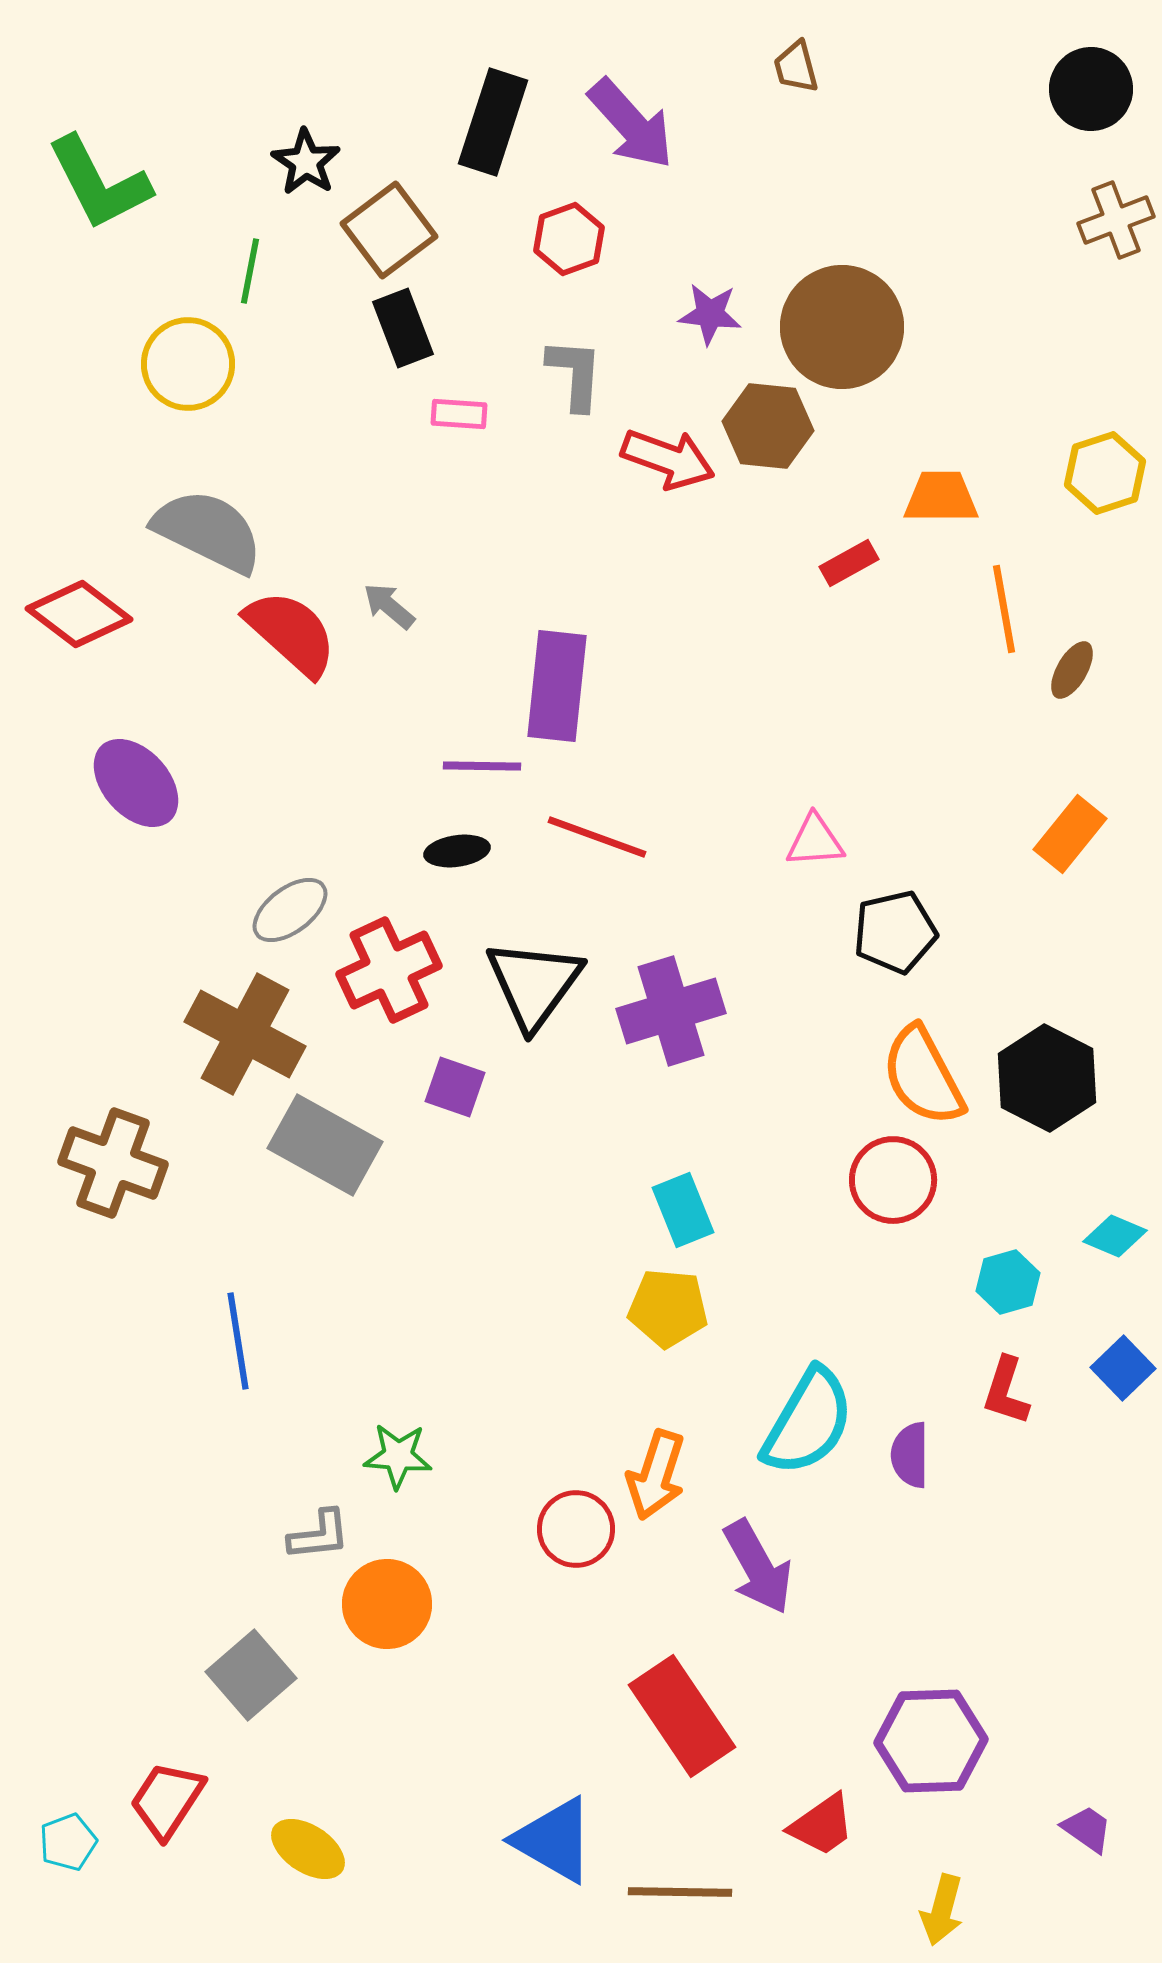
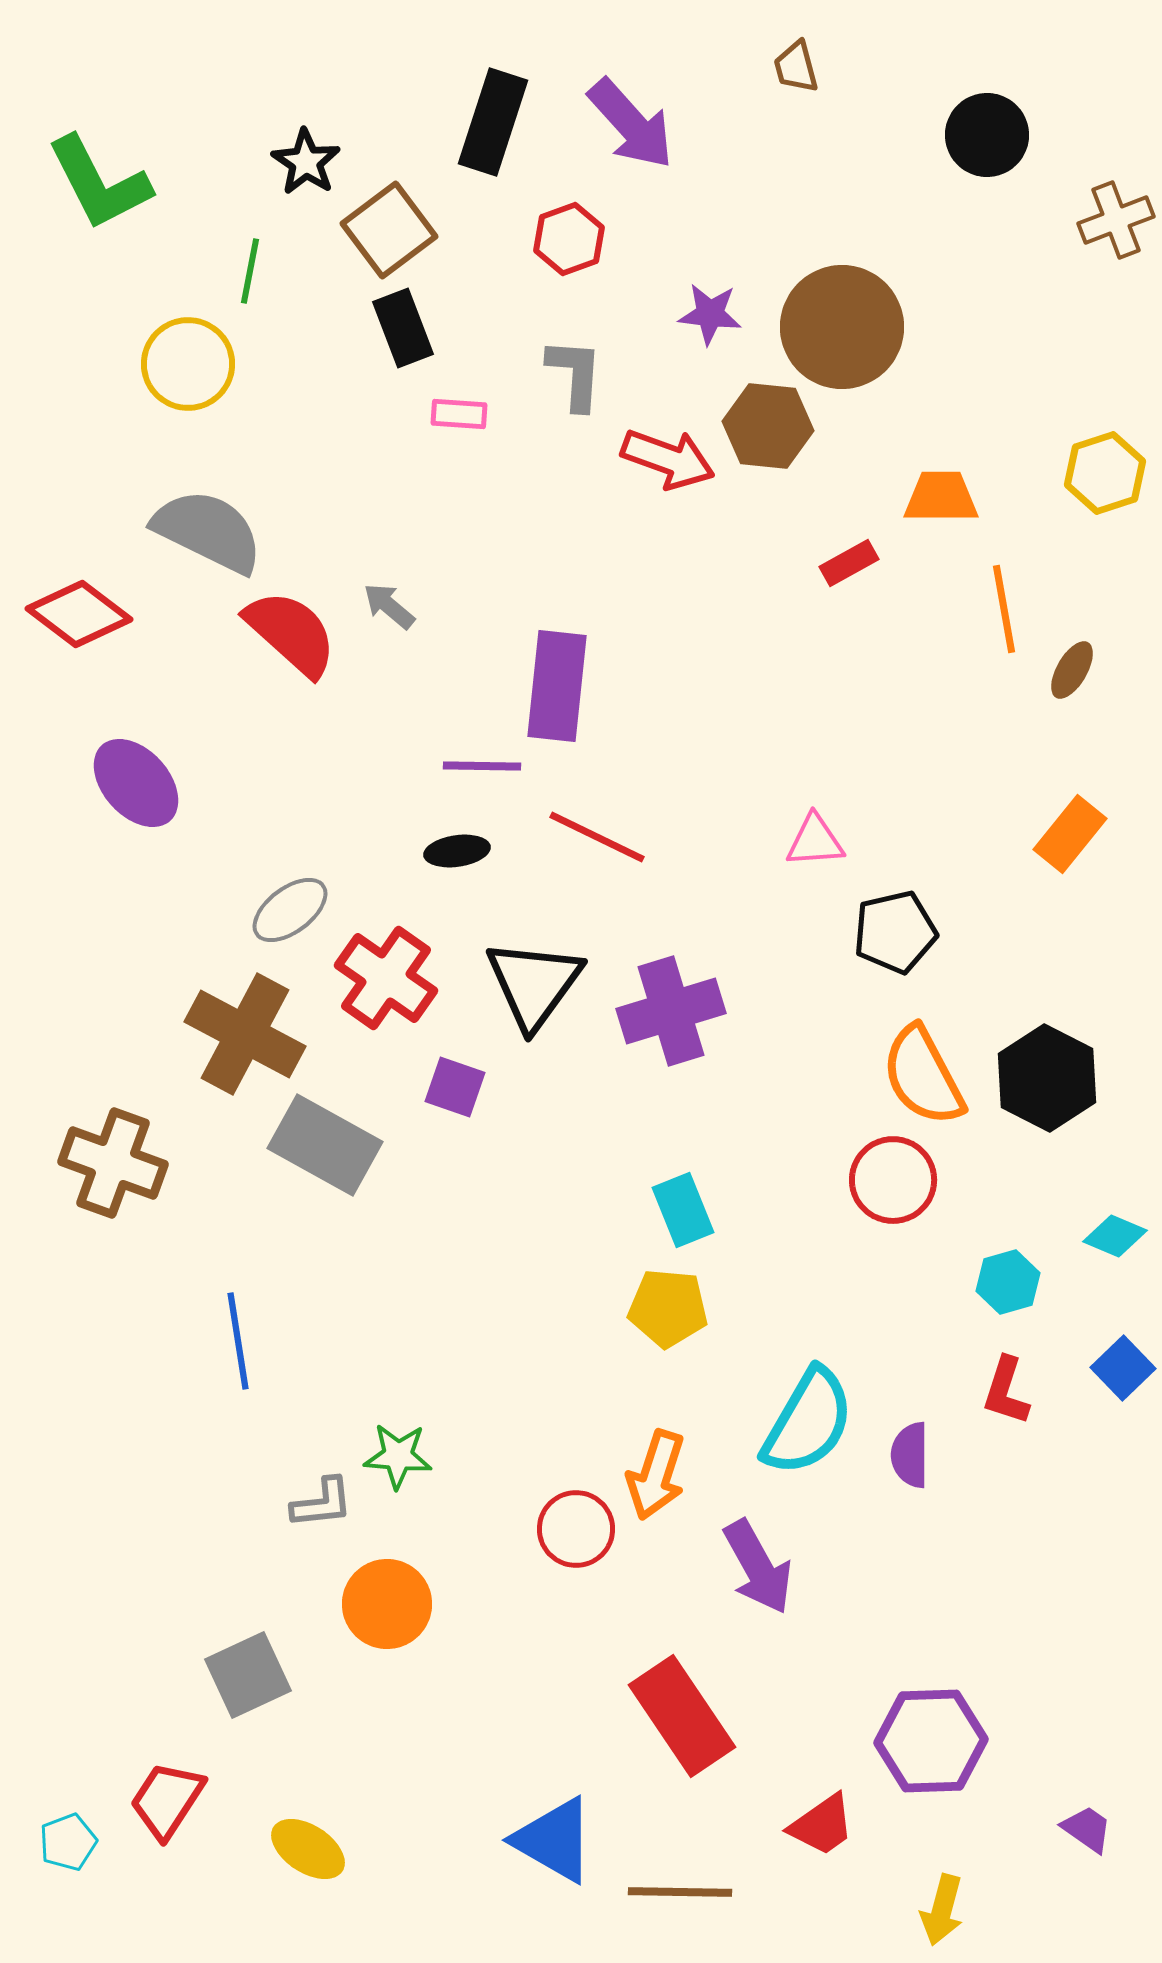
black circle at (1091, 89): moved 104 px left, 46 px down
red line at (597, 837): rotated 6 degrees clockwise
red cross at (389, 970): moved 3 px left, 8 px down; rotated 30 degrees counterclockwise
gray L-shape at (319, 1535): moved 3 px right, 32 px up
gray square at (251, 1675): moved 3 px left; rotated 16 degrees clockwise
